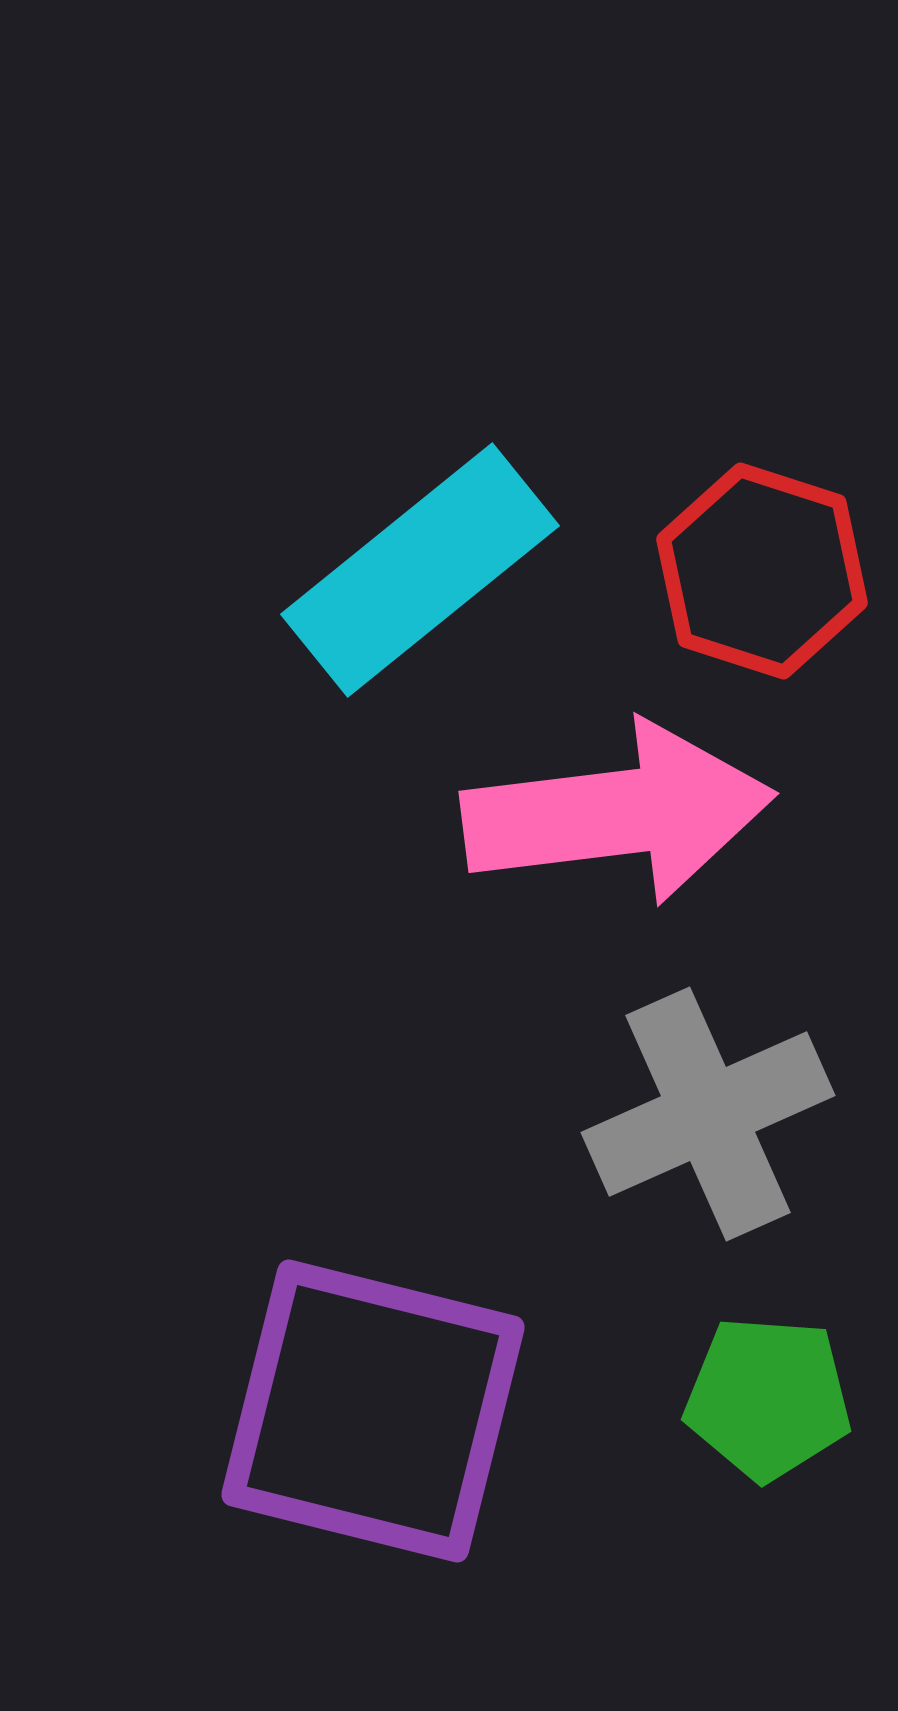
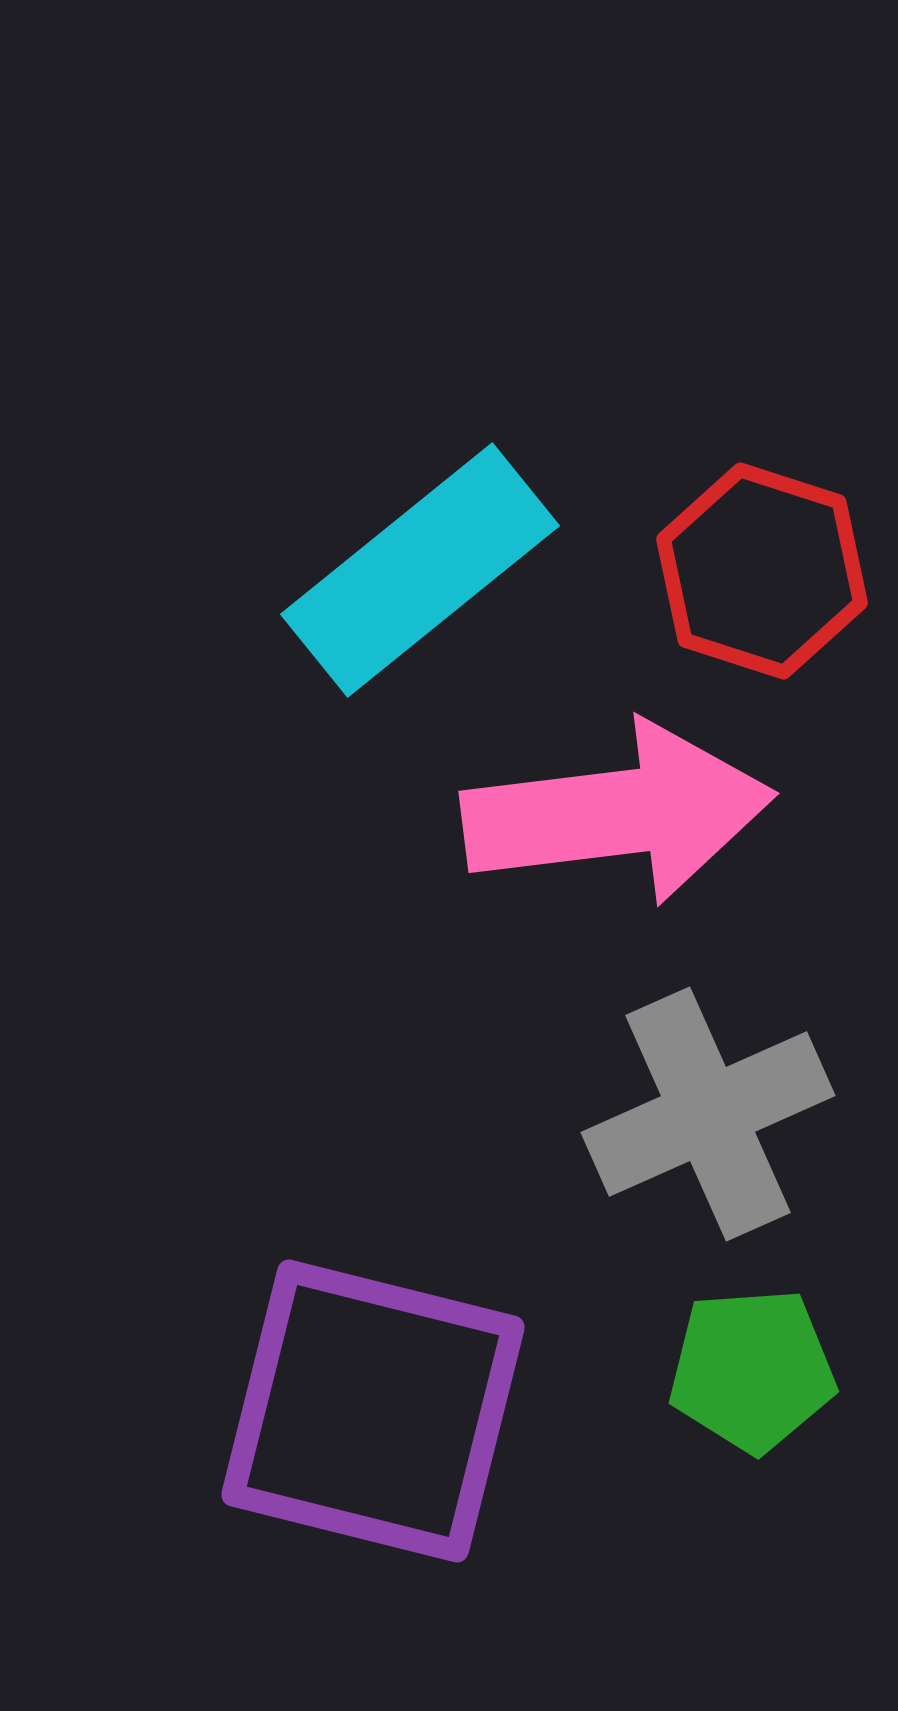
green pentagon: moved 16 px left, 28 px up; rotated 8 degrees counterclockwise
